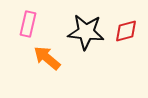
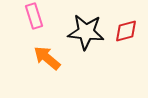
pink rectangle: moved 6 px right, 8 px up; rotated 30 degrees counterclockwise
